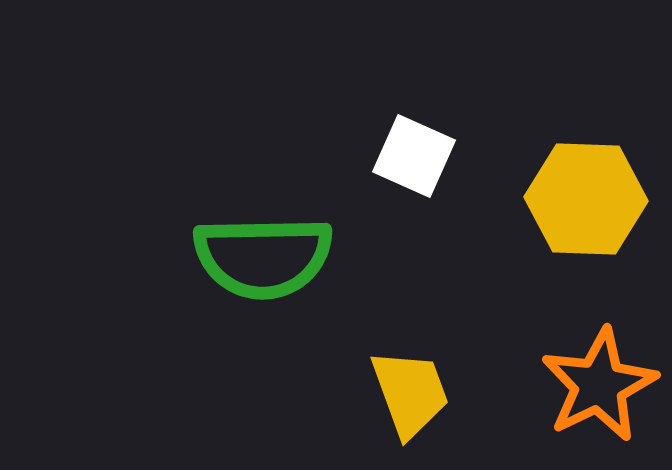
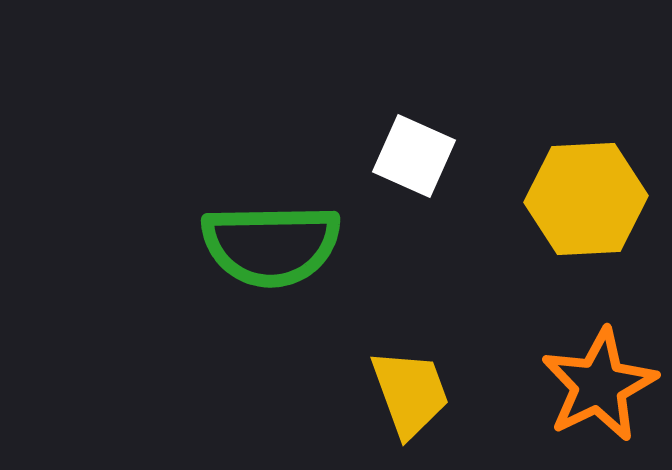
yellow hexagon: rotated 5 degrees counterclockwise
green semicircle: moved 8 px right, 12 px up
